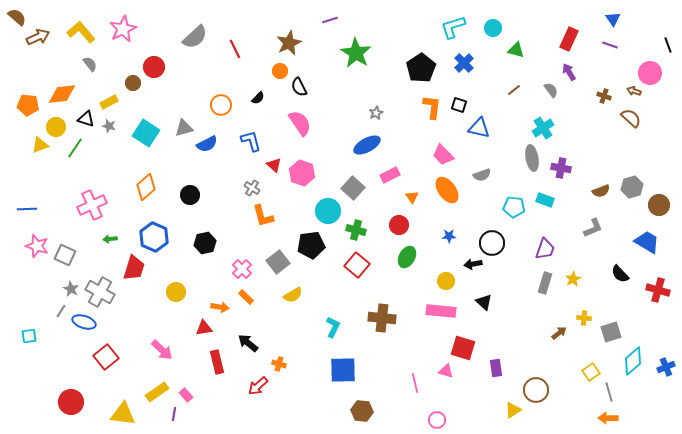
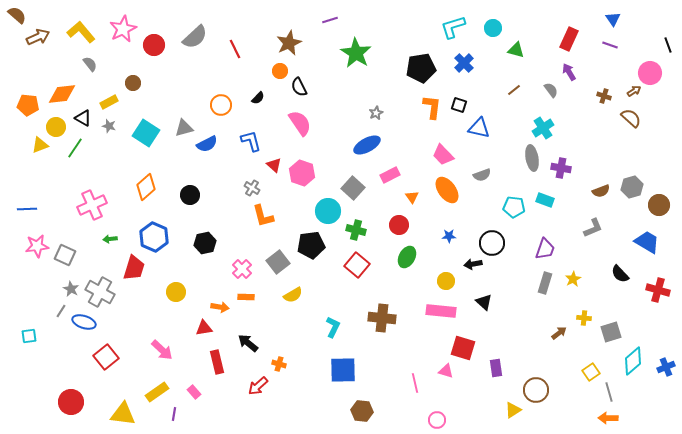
brown semicircle at (17, 17): moved 2 px up
red circle at (154, 67): moved 22 px up
black pentagon at (421, 68): rotated 24 degrees clockwise
brown arrow at (634, 91): rotated 128 degrees clockwise
black triangle at (86, 119): moved 3 px left, 1 px up; rotated 12 degrees clockwise
pink star at (37, 246): rotated 25 degrees counterclockwise
orange rectangle at (246, 297): rotated 42 degrees counterclockwise
pink rectangle at (186, 395): moved 8 px right, 3 px up
